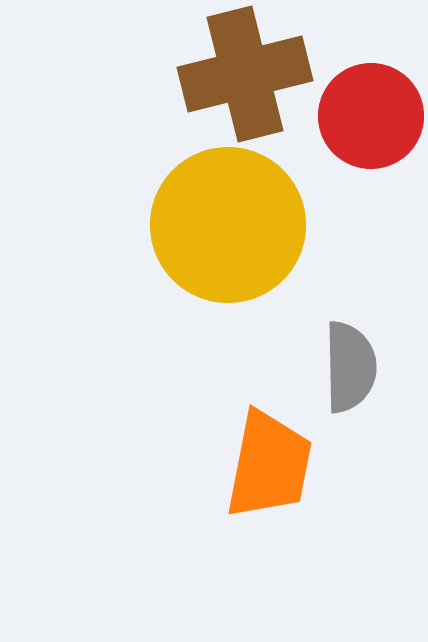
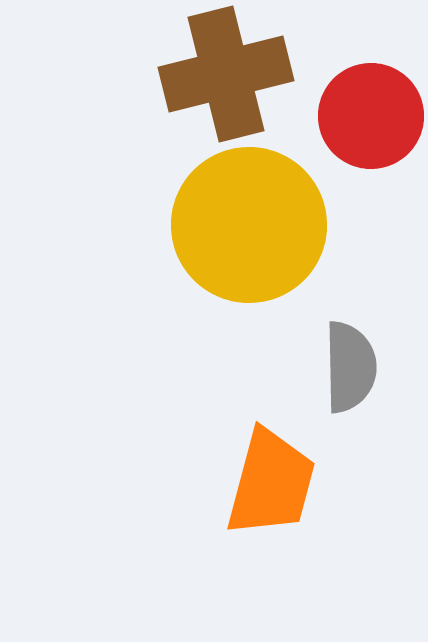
brown cross: moved 19 px left
yellow circle: moved 21 px right
orange trapezoid: moved 2 px right, 18 px down; rotated 4 degrees clockwise
